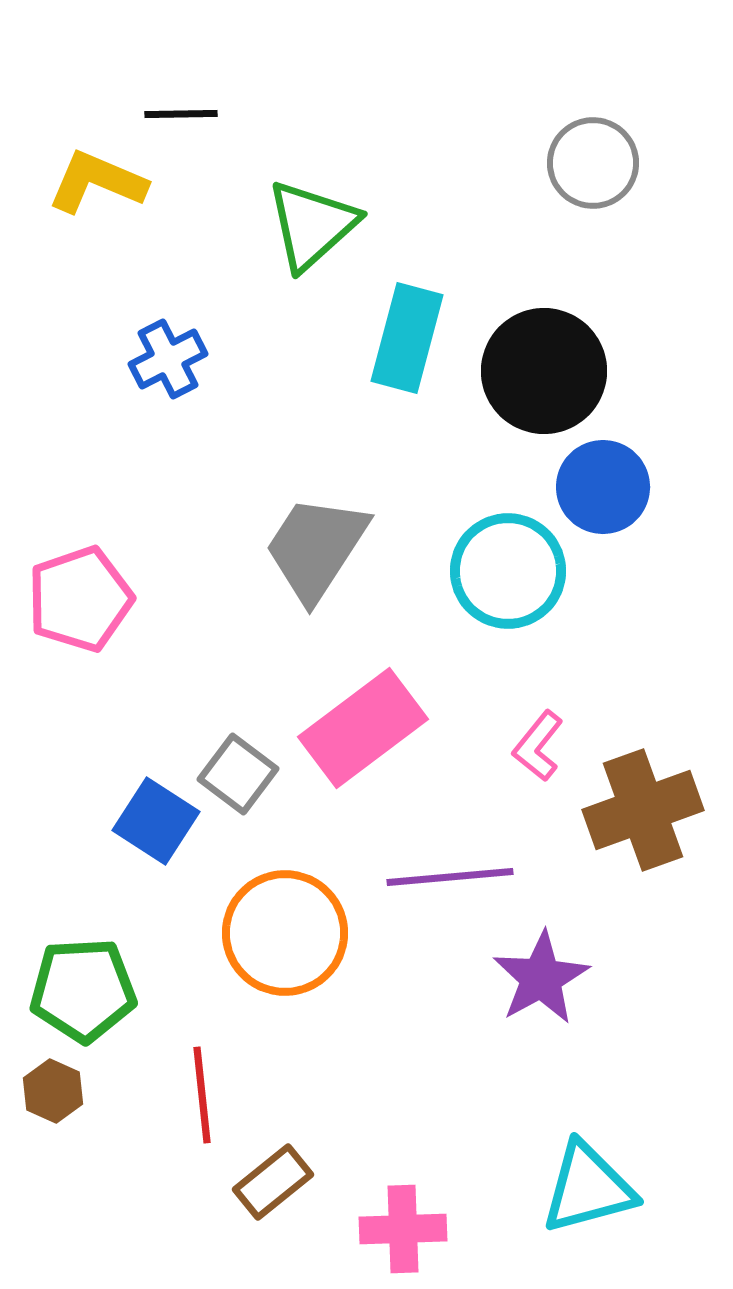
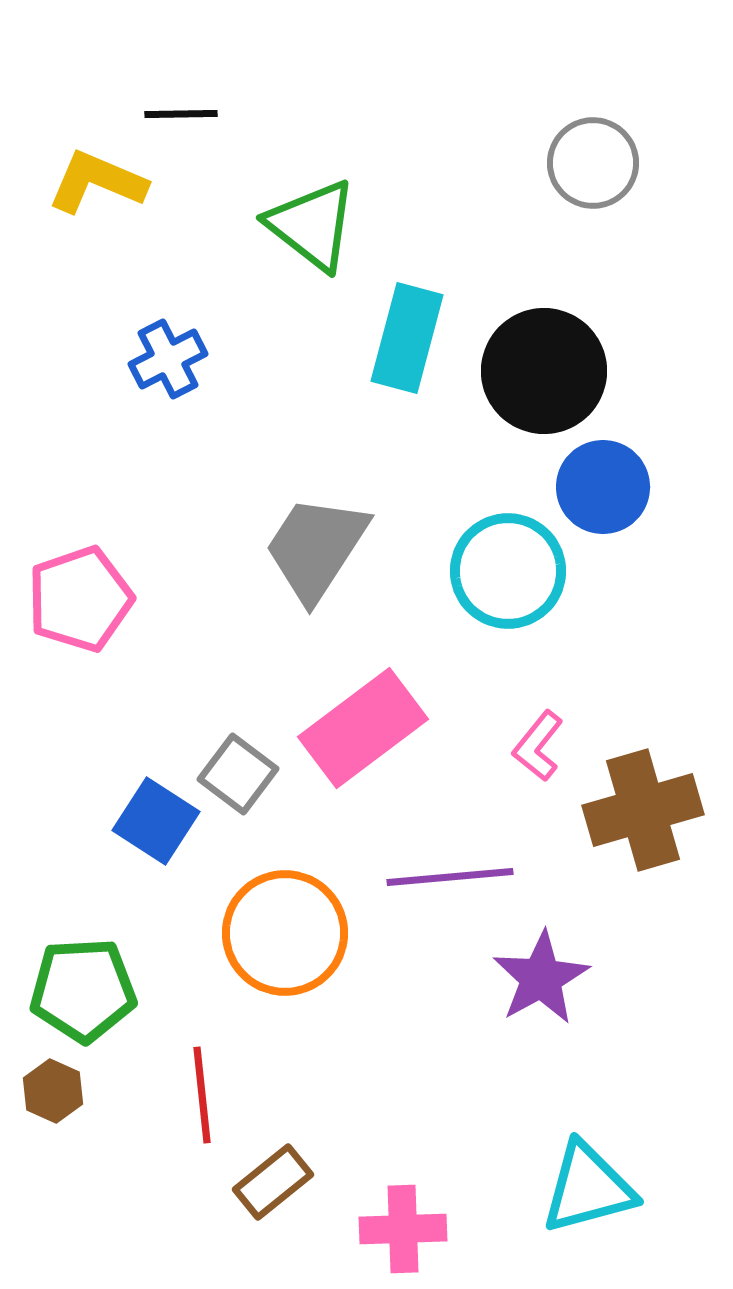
green triangle: rotated 40 degrees counterclockwise
brown cross: rotated 4 degrees clockwise
